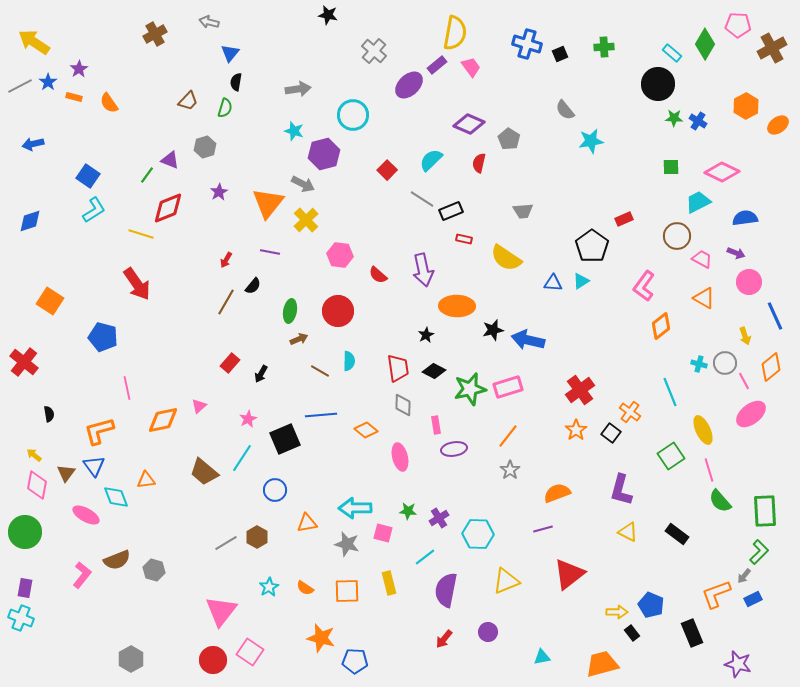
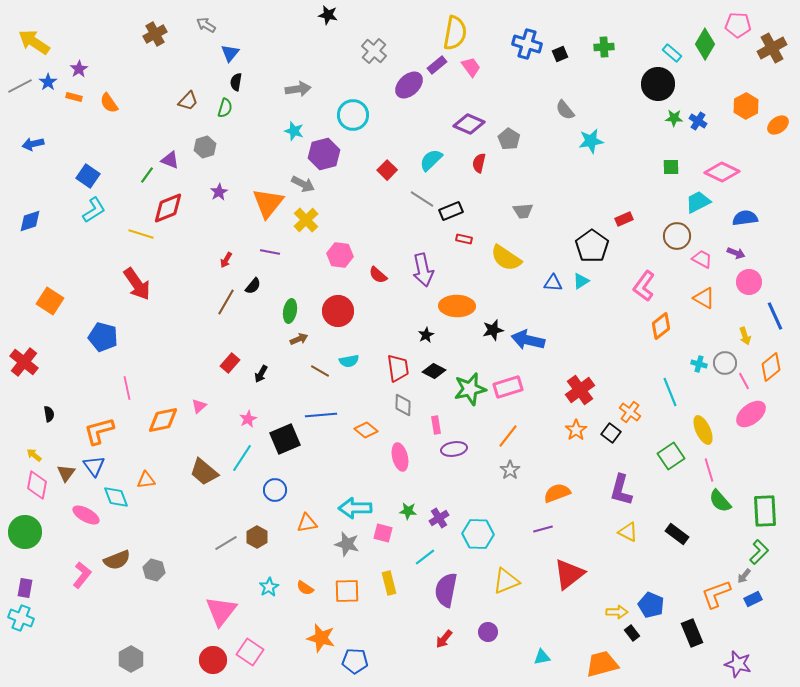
gray arrow at (209, 22): moved 3 px left, 3 px down; rotated 18 degrees clockwise
cyan semicircle at (349, 361): rotated 78 degrees clockwise
